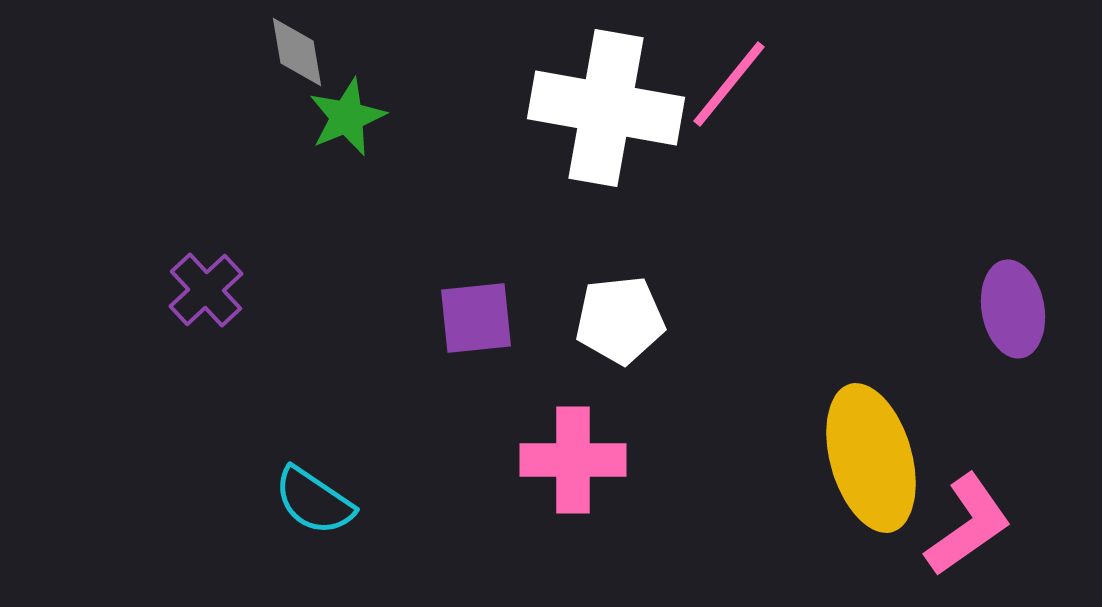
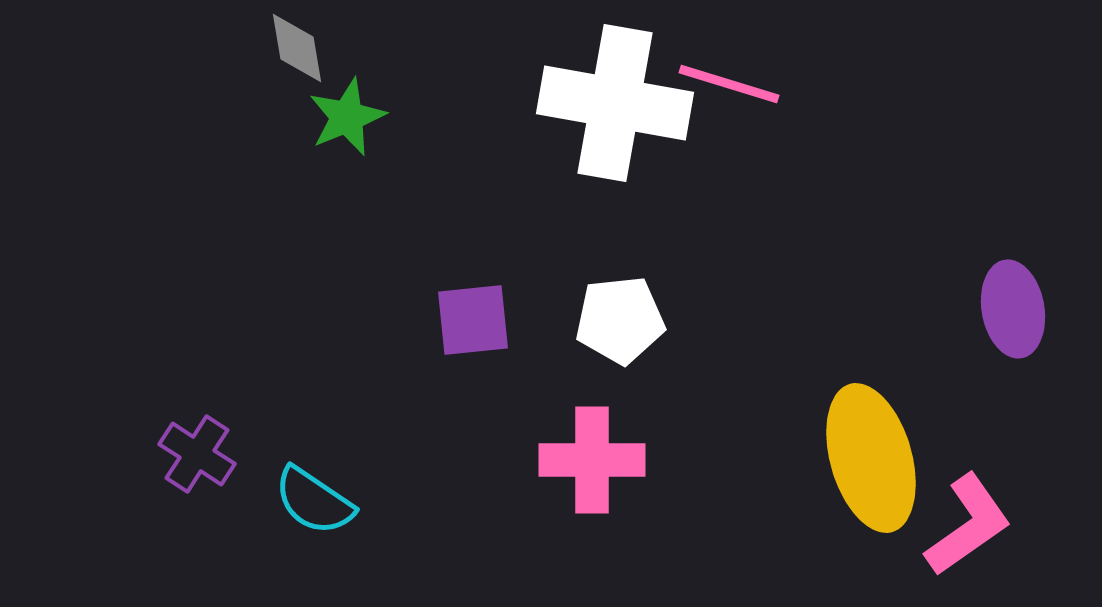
gray diamond: moved 4 px up
pink line: rotated 68 degrees clockwise
white cross: moved 9 px right, 5 px up
purple cross: moved 9 px left, 164 px down; rotated 14 degrees counterclockwise
purple square: moved 3 px left, 2 px down
pink cross: moved 19 px right
